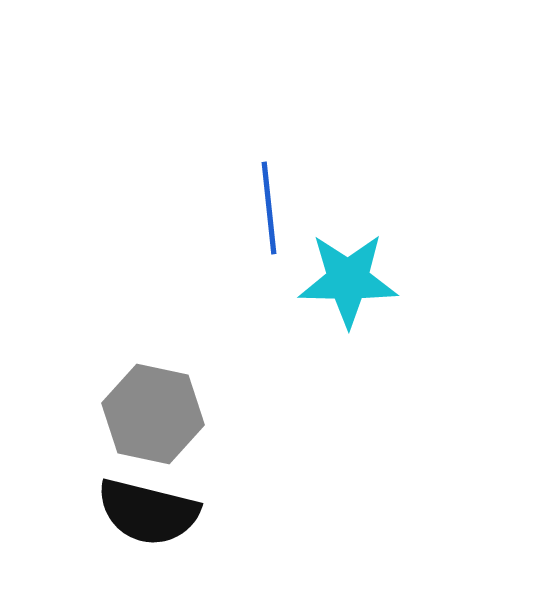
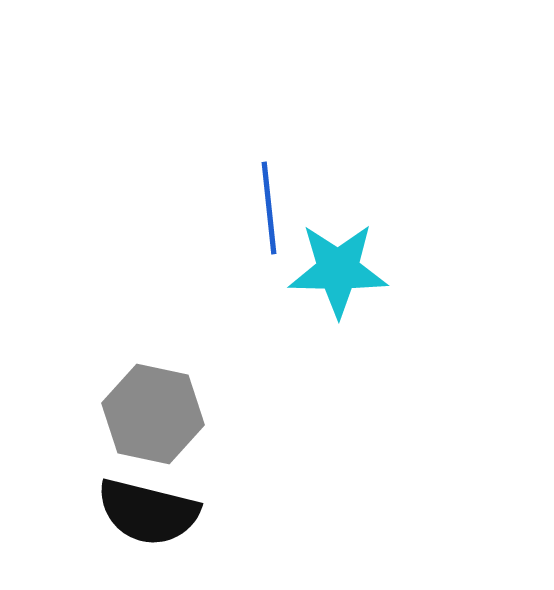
cyan star: moved 10 px left, 10 px up
